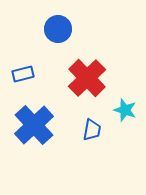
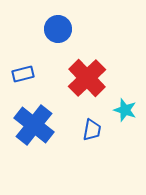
blue cross: rotated 9 degrees counterclockwise
